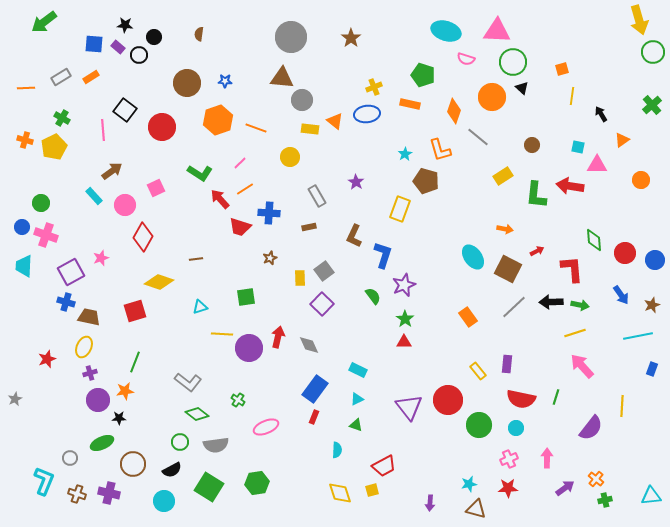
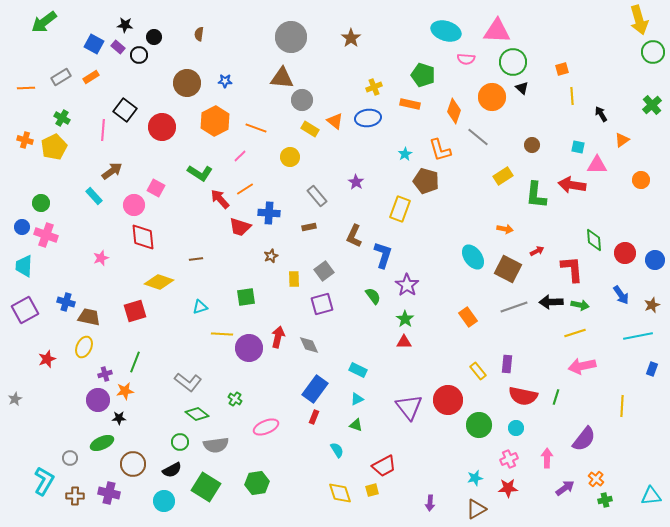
blue square at (94, 44): rotated 24 degrees clockwise
pink semicircle at (466, 59): rotated 12 degrees counterclockwise
yellow line at (572, 96): rotated 12 degrees counterclockwise
blue ellipse at (367, 114): moved 1 px right, 4 px down
orange hexagon at (218, 120): moved 3 px left, 1 px down; rotated 8 degrees counterclockwise
yellow rectangle at (310, 129): rotated 24 degrees clockwise
pink line at (103, 130): rotated 10 degrees clockwise
pink line at (240, 163): moved 7 px up
red arrow at (570, 186): moved 2 px right, 1 px up
pink square at (156, 188): rotated 36 degrees counterclockwise
gray rectangle at (317, 196): rotated 10 degrees counterclockwise
pink circle at (125, 205): moved 9 px right
red diamond at (143, 237): rotated 36 degrees counterclockwise
brown star at (270, 258): moved 1 px right, 2 px up
purple square at (71, 272): moved 46 px left, 38 px down
yellow rectangle at (300, 278): moved 6 px left, 1 px down
purple star at (404, 285): moved 3 px right; rotated 15 degrees counterclockwise
purple square at (322, 304): rotated 30 degrees clockwise
gray line at (514, 307): rotated 24 degrees clockwise
pink arrow at (582, 366): rotated 60 degrees counterclockwise
purple cross at (90, 373): moved 15 px right, 1 px down
red semicircle at (521, 399): moved 2 px right, 3 px up
green cross at (238, 400): moved 3 px left, 1 px up
purple semicircle at (591, 428): moved 7 px left, 11 px down
cyan semicircle at (337, 450): rotated 35 degrees counterclockwise
cyan L-shape at (44, 481): rotated 8 degrees clockwise
cyan star at (469, 484): moved 6 px right, 6 px up
green square at (209, 487): moved 3 px left
brown cross at (77, 494): moved 2 px left, 2 px down; rotated 18 degrees counterclockwise
brown triangle at (476, 509): rotated 45 degrees counterclockwise
